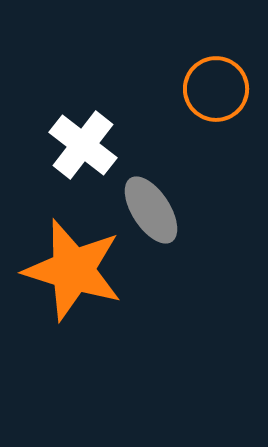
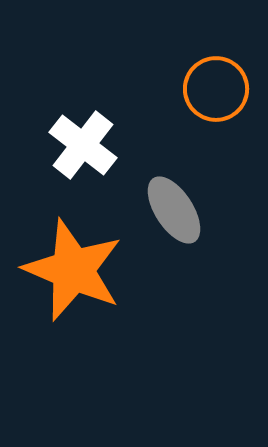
gray ellipse: moved 23 px right
orange star: rotated 6 degrees clockwise
